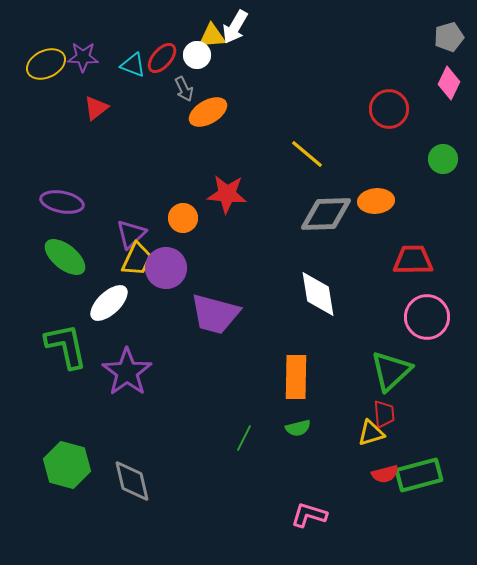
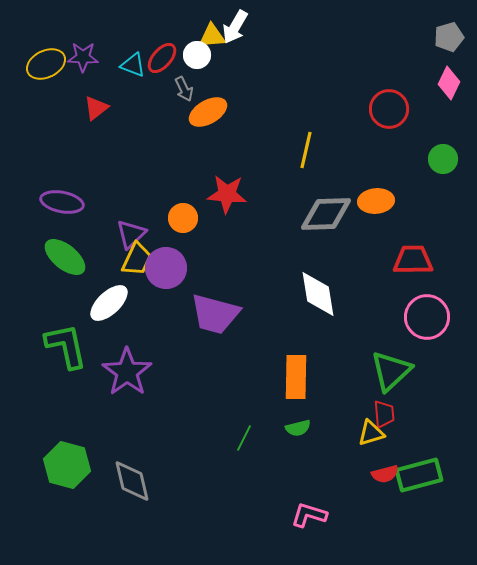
yellow line at (307, 154): moved 1 px left, 4 px up; rotated 63 degrees clockwise
